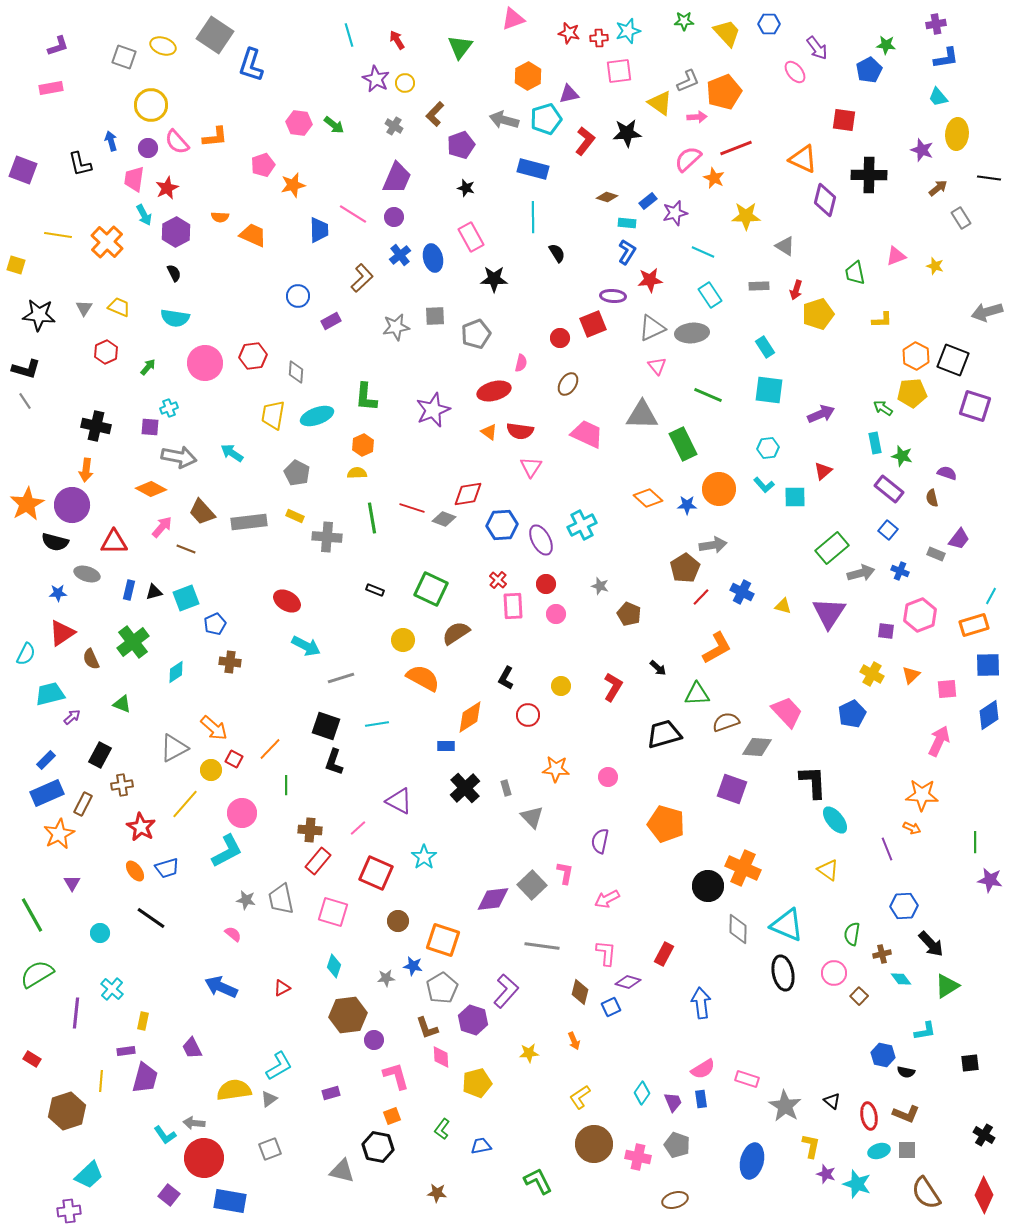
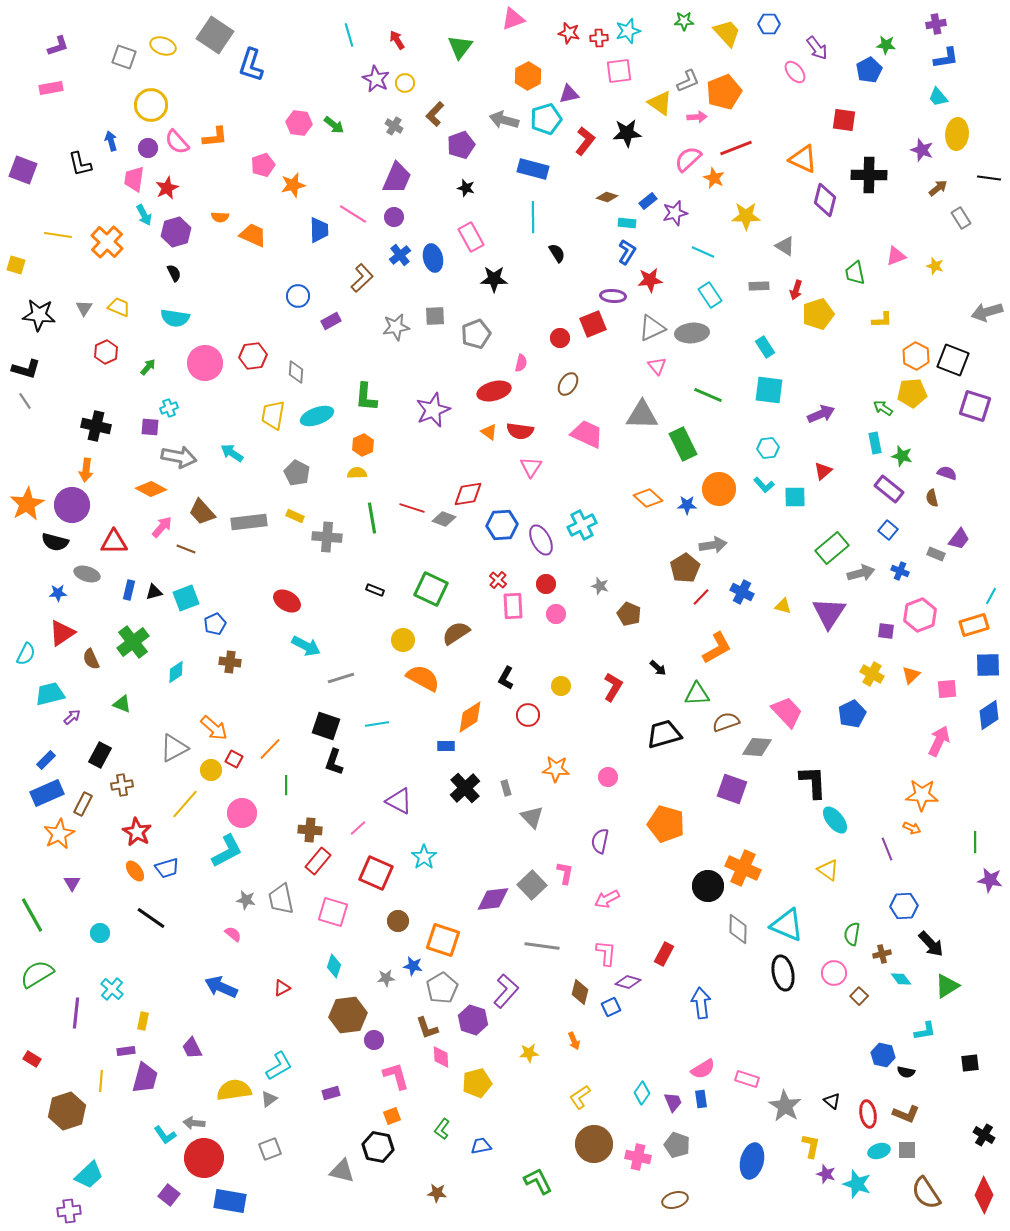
purple hexagon at (176, 232): rotated 12 degrees clockwise
red star at (141, 827): moved 4 px left, 5 px down
red ellipse at (869, 1116): moved 1 px left, 2 px up
